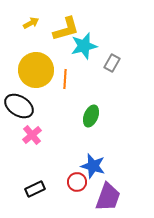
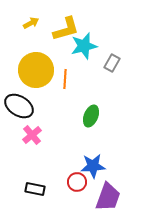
blue star: rotated 20 degrees counterclockwise
black rectangle: rotated 36 degrees clockwise
